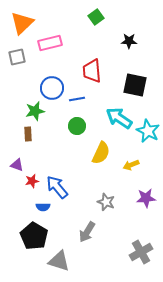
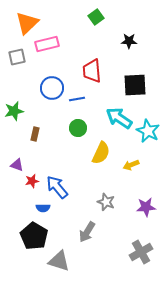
orange triangle: moved 5 px right
pink rectangle: moved 3 px left, 1 px down
black square: rotated 15 degrees counterclockwise
green star: moved 21 px left
green circle: moved 1 px right, 2 px down
brown rectangle: moved 7 px right; rotated 16 degrees clockwise
purple star: moved 9 px down
blue semicircle: moved 1 px down
